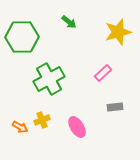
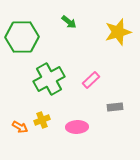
pink rectangle: moved 12 px left, 7 px down
pink ellipse: rotated 60 degrees counterclockwise
